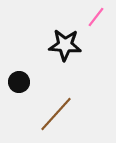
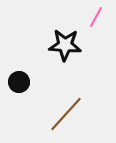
pink line: rotated 10 degrees counterclockwise
brown line: moved 10 px right
